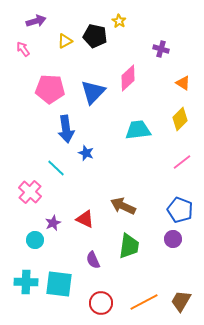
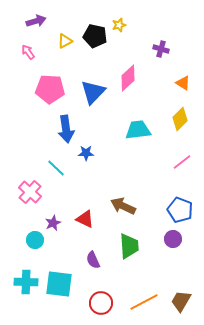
yellow star: moved 4 px down; rotated 24 degrees clockwise
pink arrow: moved 5 px right, 3 px down
blue star: rotated 21 degrees counterclockwise
green trapezoid: rotated 12 degrees counterclockwise
